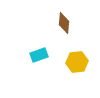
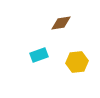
brown diamond: moved 3 px left; rotated 75 degrees clockwise
